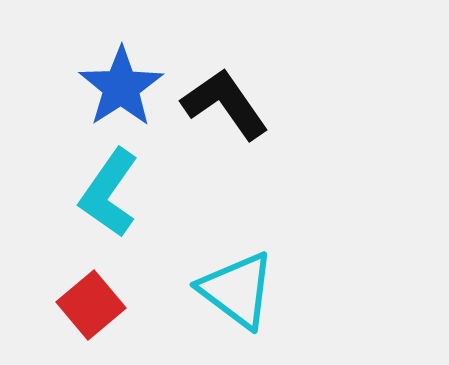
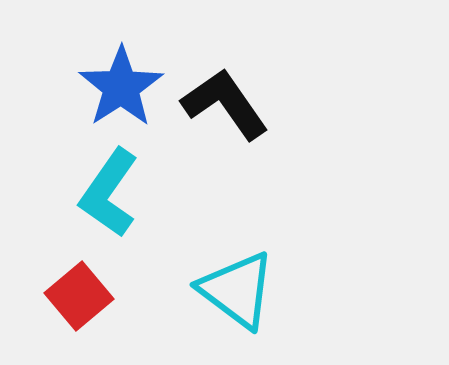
red square: moved 12 px left, 9 px up
